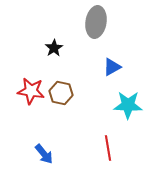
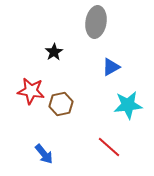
black star: moved 4 px down
blue triangle: moved 1 px left
brown hexagon: moved 11 px down; rotated 25 degrees counterclockwise
cyan star: rotated 8 degrees counterclockwise
red line: moved 1 px right, 1 px up; rotated 40 degrees counterclockwise
